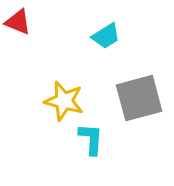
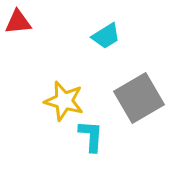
red triangle: rotated 28 degrees counterclockwise
gray square: rotated 15 degrees counterclockwise
cyan L-shape: moved 3 px up
